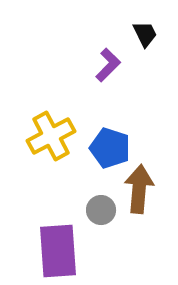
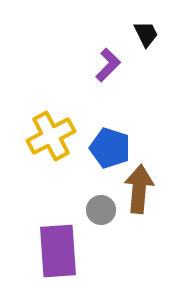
black trapezoid: moved 1 px right
